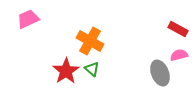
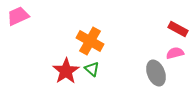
pink trapezoid: moved 10 px left, 3 px up
pink semicircle: moved 4 px left, 2 px up
gray ellipse: moved 4 px left
